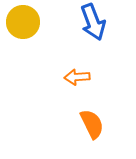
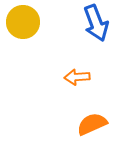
blue arrow: moved 3 px right, 1 px down
orange semicircle: rotated 88 degrees counterclockwise
